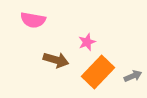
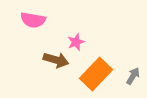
pink star: moved 11 px left
orange rectangle: moved 2 px left, 2 px down
gray arrow: rotated 36 degrees counterclockwise
